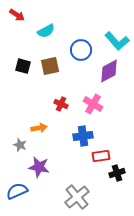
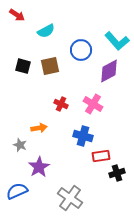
blue cross: rotated 24 degrees clockwise
purple star: rotated 30 degrees clockwise
gray cross: moved 7 px left, 1 px down; rotated 15 degrees counterclockwise
